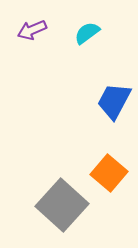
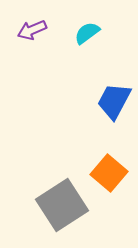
gray square: rotated 15 degrees clockwise
